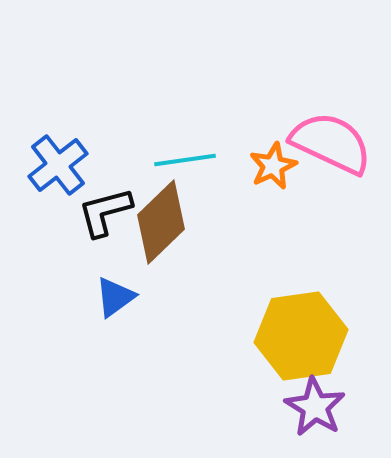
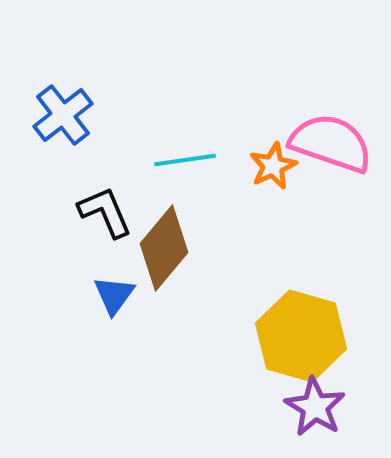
pink semicircle: rotated 6 degrees counterclockwise
blue cross: moved 5 px right, 50 px up
black L-shape: rotated 82 degrees clockwise
brown diamond: moved 3 px right, 26 px down; rotated 6 degrees counterclockwise
blue triangle: moved 1 px left, 2 px up; rotated 18 degrees counterclockwise
yellow hexagon: rotated 24 degrees clockwise
